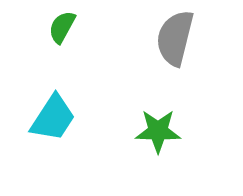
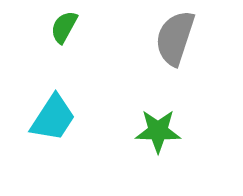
green semicircle: moved 2 px right
gray semicircle: rotated 4 degrees clockwise
